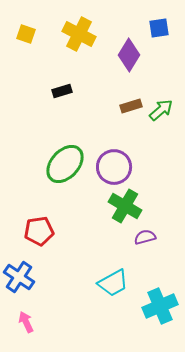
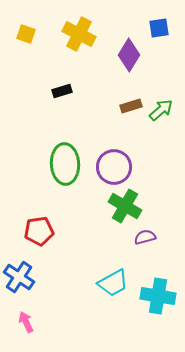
green ellipse: rotated 45 degrees counterclockwise
cyan cross: moved 2 px left, 10 px up; rotated 32 degrees clockwise
